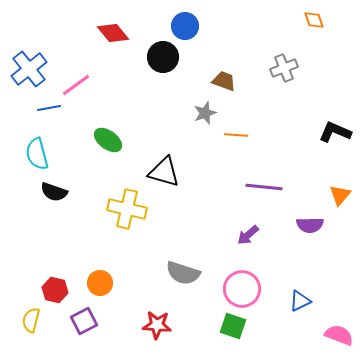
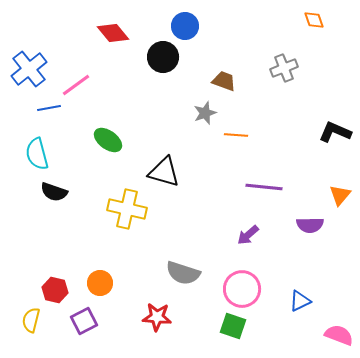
red star: moved 8 px up
